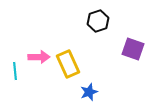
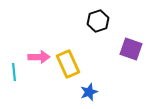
purple square: moved 2 px left
cyan line: moved 1 px left, 1 px down
